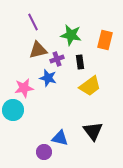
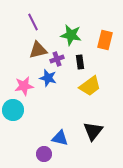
pink star: moved 2 px up
black triangle: rotated 15 degrees clockwise
purple circle: moved 2 px down
